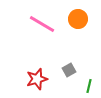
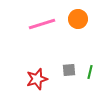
pink line: rotated 48 degrees counterclockwise
gray square: rotated 24 degrees clockwise
green line: moved 1 px right, 14 px up
